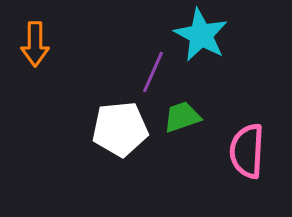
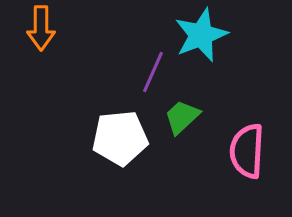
cyan star: rotated 22 degrees clockwise
orange arrow: moved 6 px right, 16 px up
green trapezoid: rotated 24 degrees counterclockwise
white pentagon: moved 9 px down
